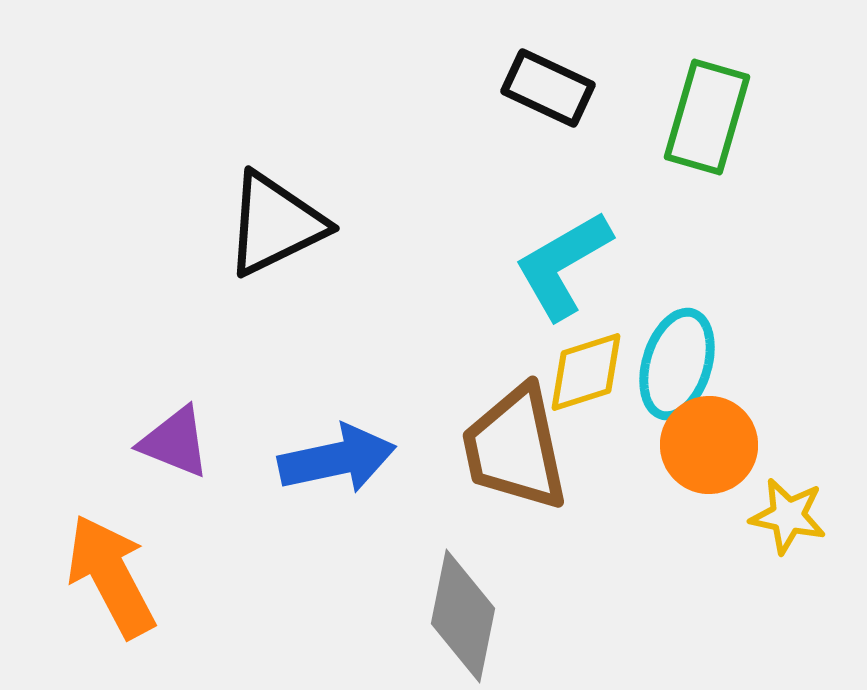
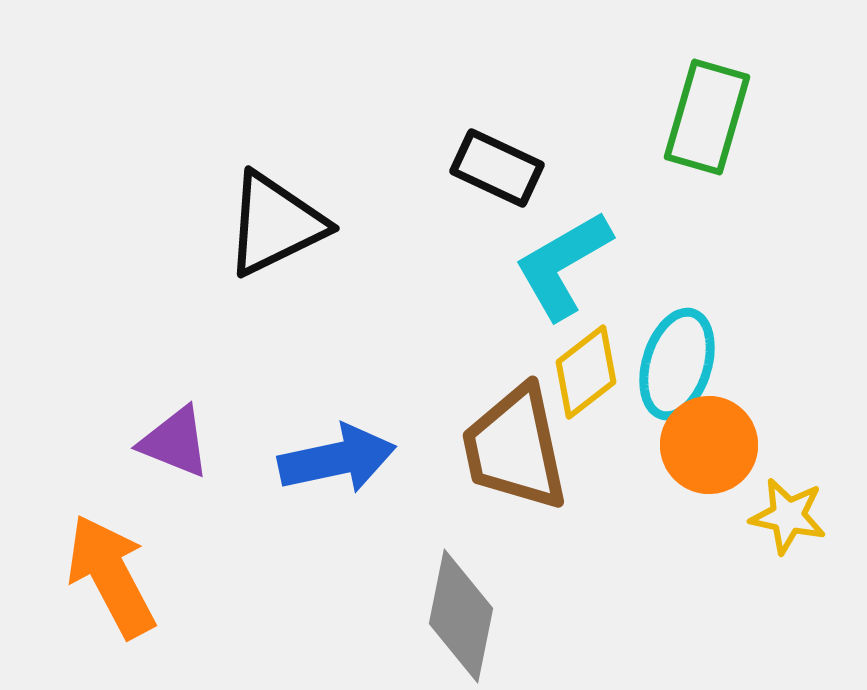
black rectangle: moved 51 px left, 80 px down
yellow diamond: rotated 20 degrees counterclockwise
gray diamond: moved 2 px left
